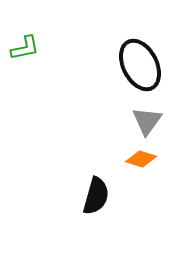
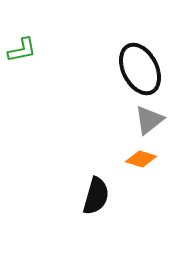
green L-shape: moved 3 px left, 2 px down
black ellipse: moved 4 px down
gray triangle: moved 2 px right, 1 px up; rotated 16 degrees clockwise
